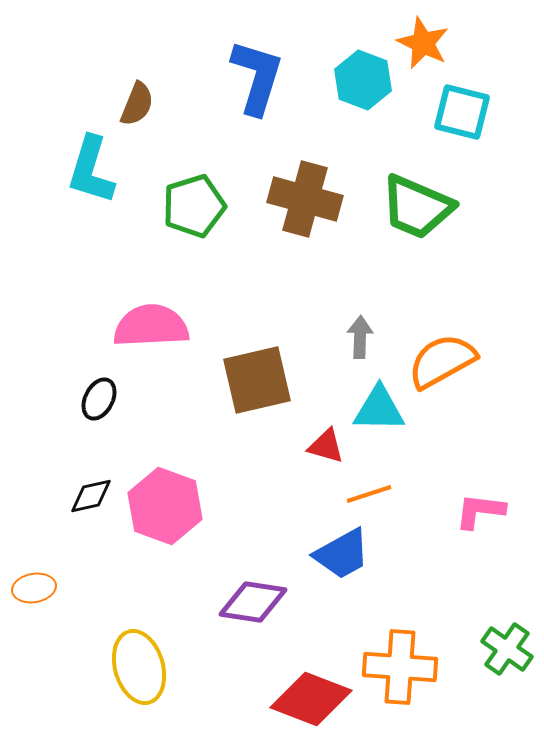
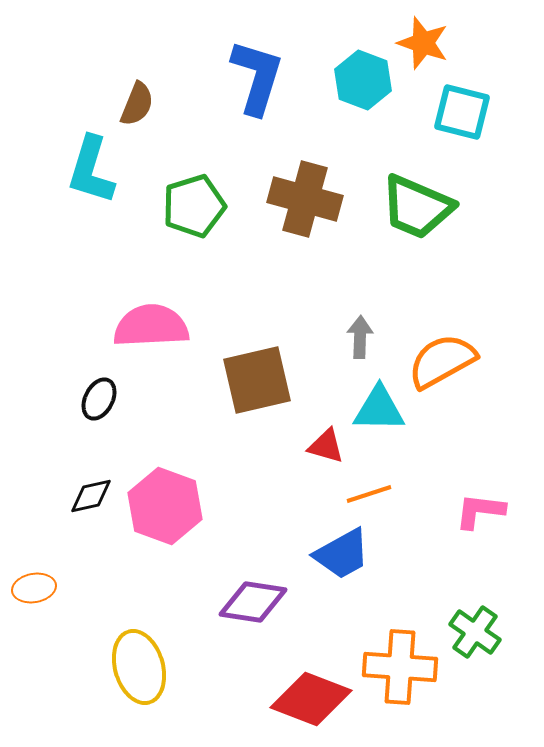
orange star: rotated 6 degrees counterclockwise
green cross: moved 32 px left, 17 px up
